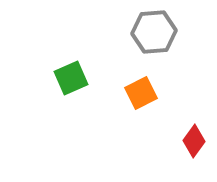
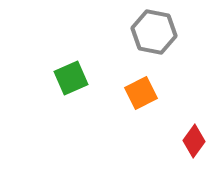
gray hexagon: rotated 15 degrees clockwise
